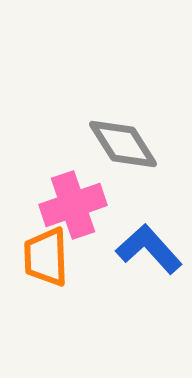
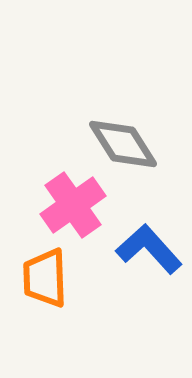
pink cross: rotated 16 degrees counterclockwise
orange trapezoid: moved 1 px left, 21 px down
